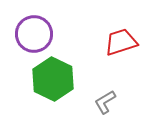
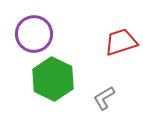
gray L-shape: moved 1 px left, 4 px up
